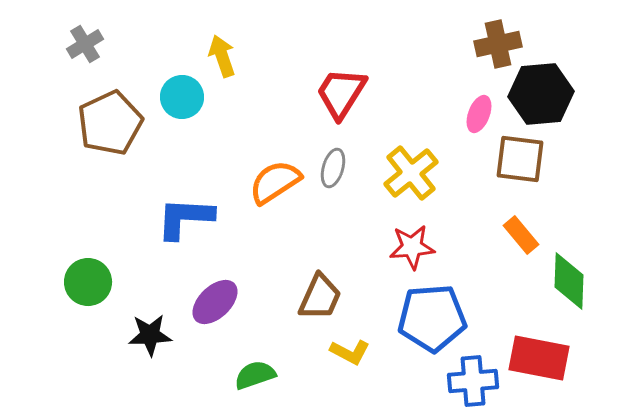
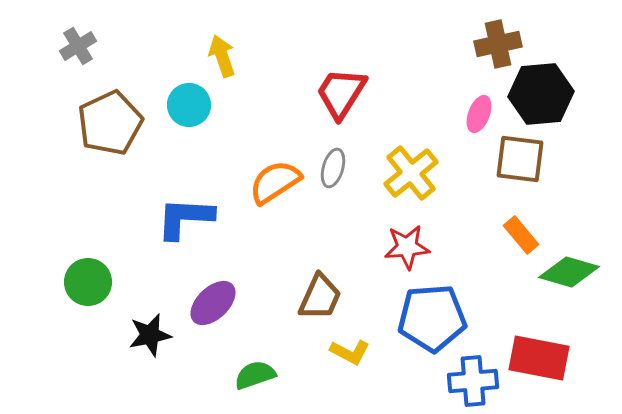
gray cross: moved 7 px left, 2 px down
cyan circle: moved 7 px right, 8 px down
red star: moved 5 px left
green diamond: moved 9 px up; rotated 76 degrees counterclockwise
purple ellipse: moved 2 px left, 1 px down
black star: rotated 9 degrees counterclockwise
